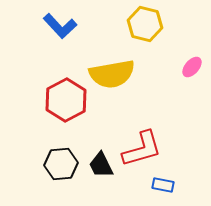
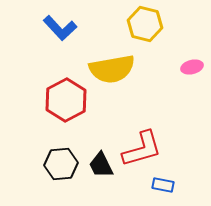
blue L-shape: moved 2 px down
pink ellipse: rotated 35 degrees clockwise
yellow semicircle: moved 5 px up
